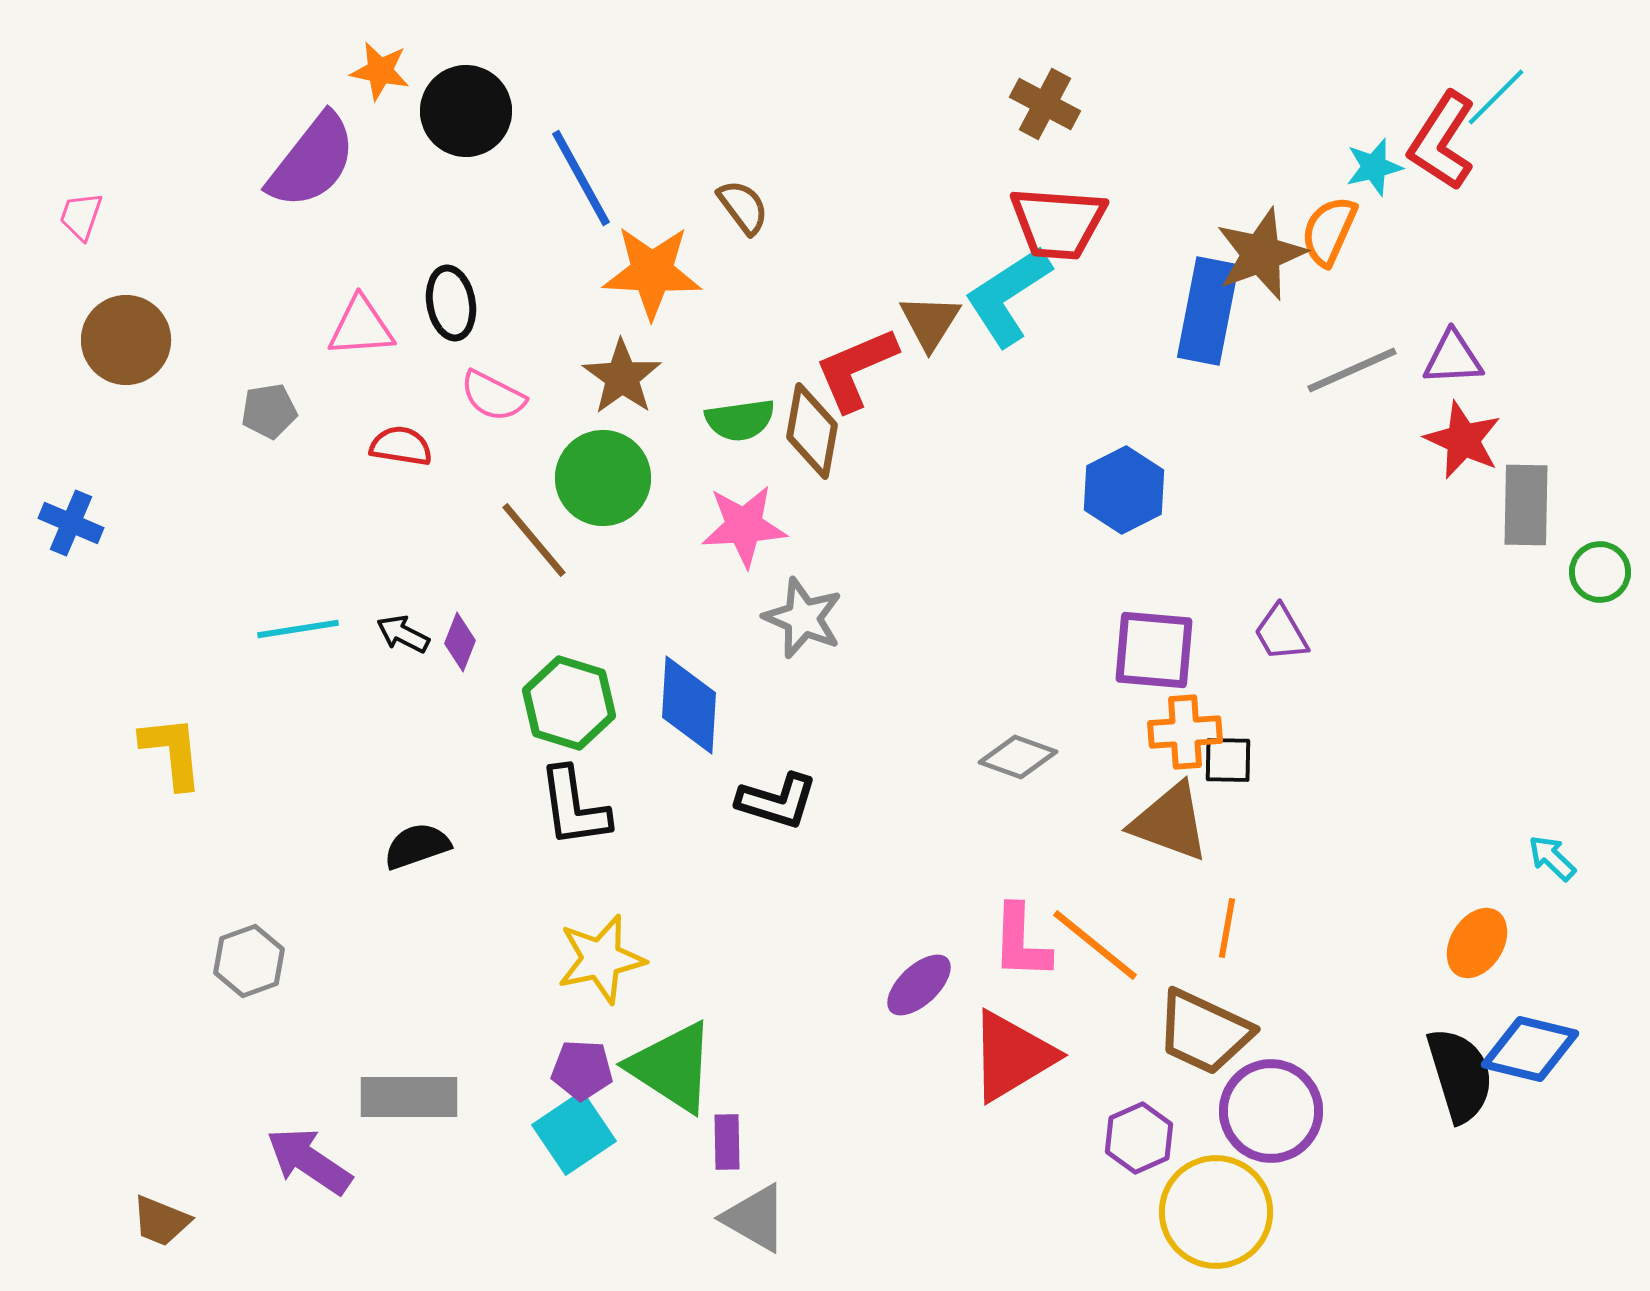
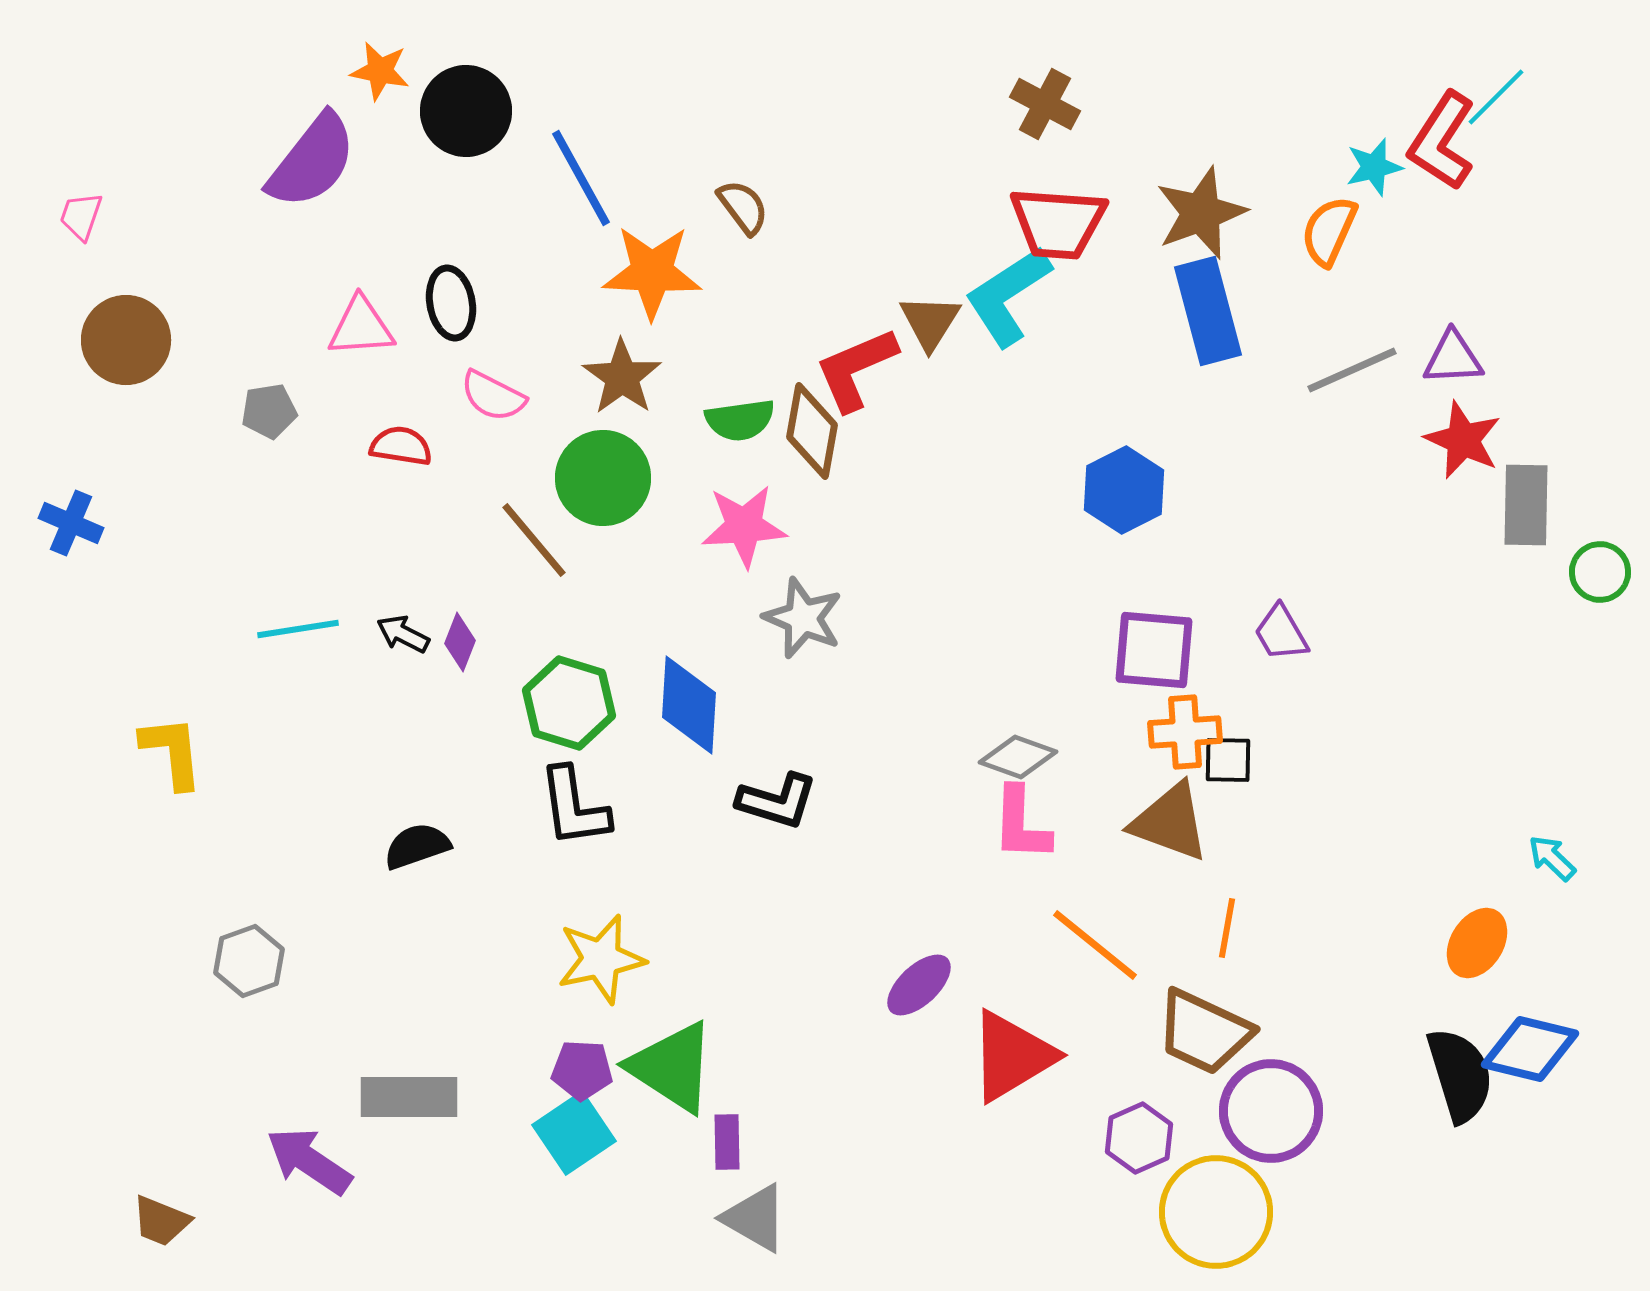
brown star at (1261, 254): moved 60 px left, 41 px up
blue rectangle at (1208, 311): rotated 26 degrees counterclockwise
pink L-shape at (1021, 942): moved 118 px up
